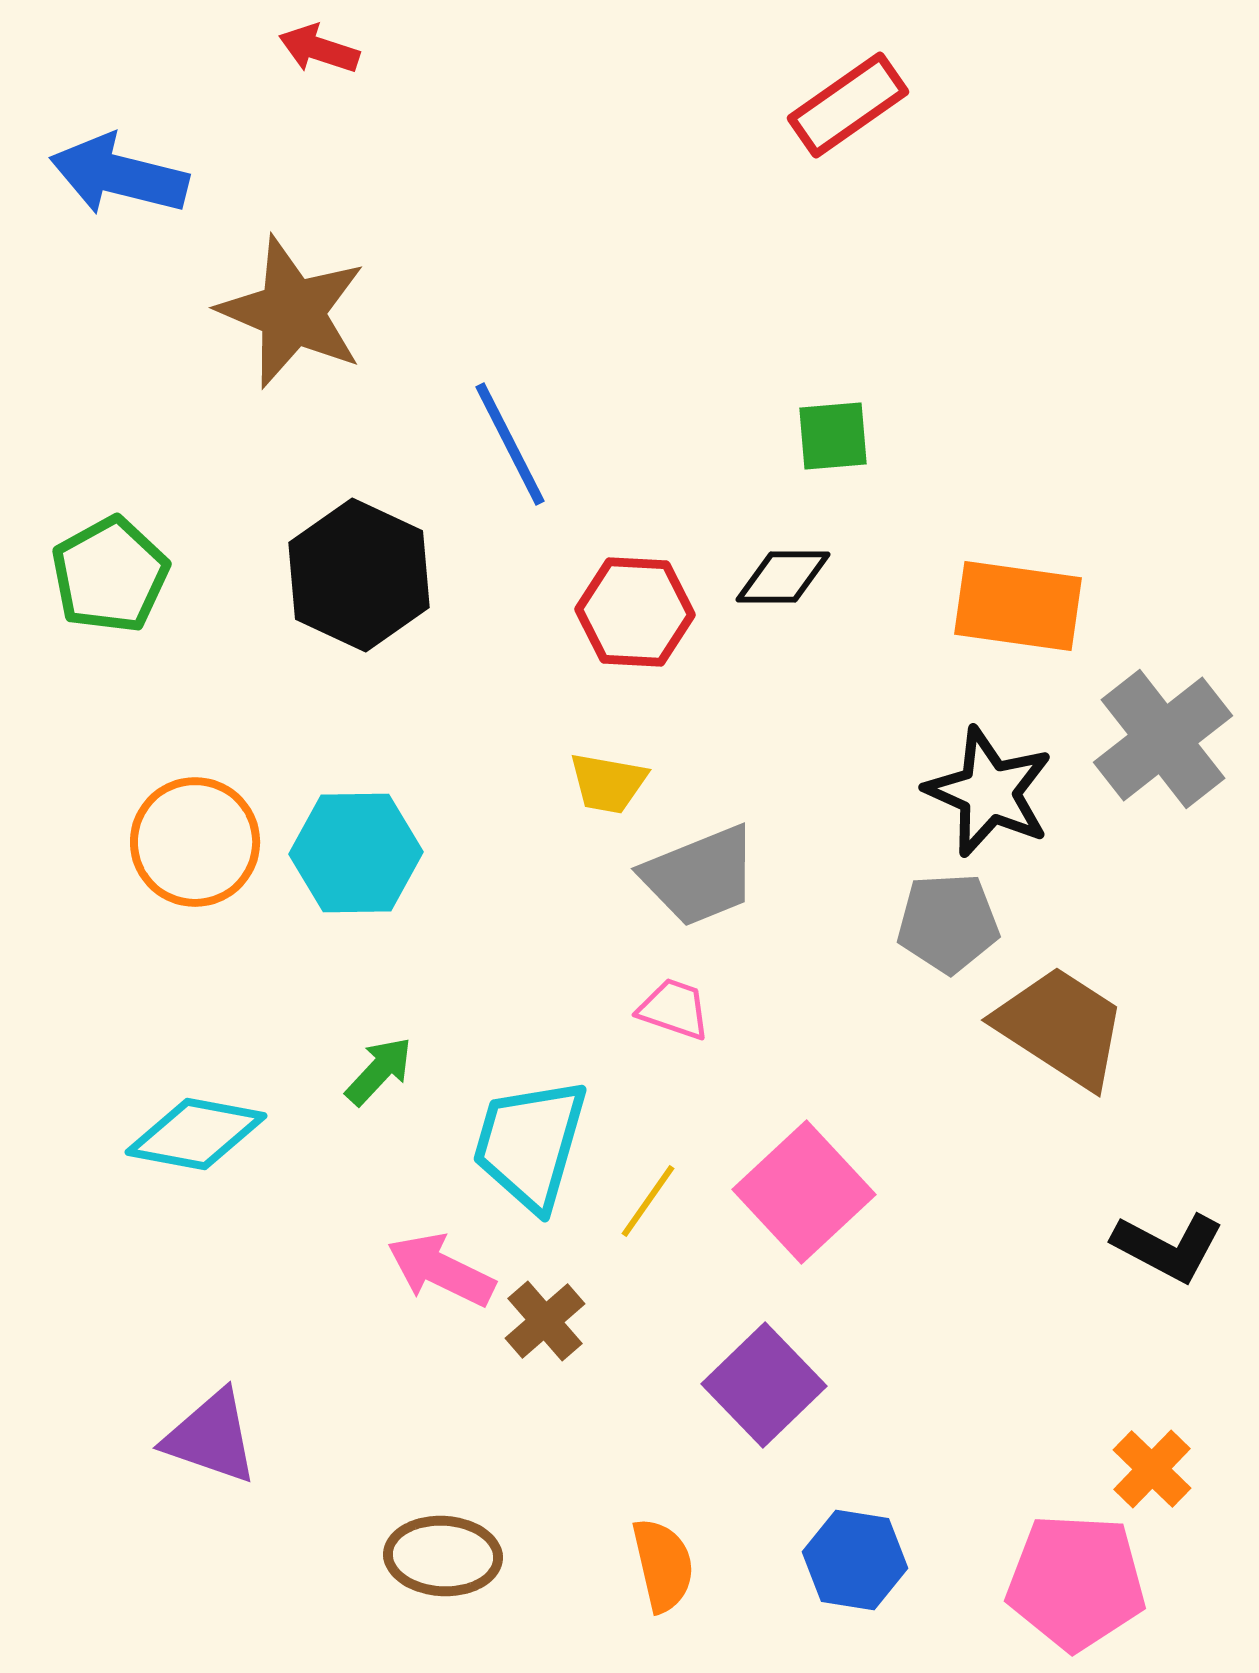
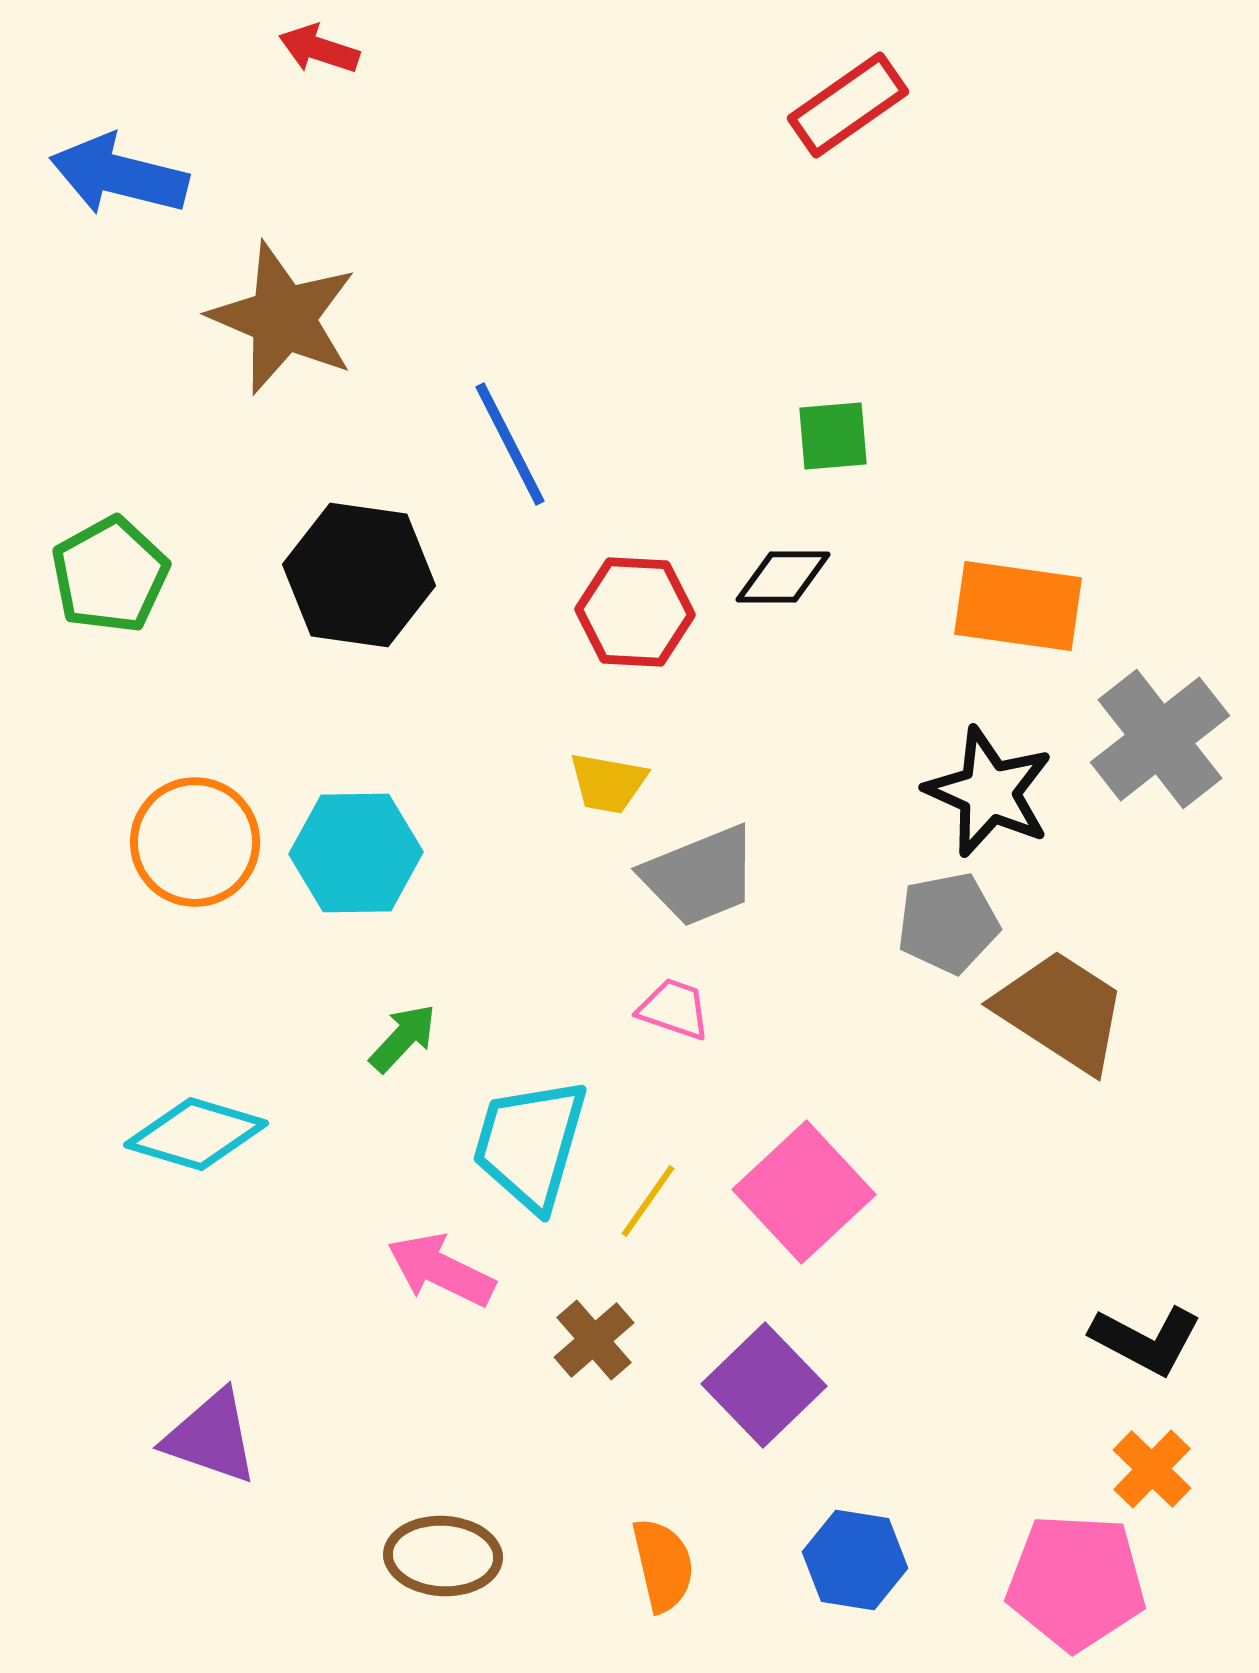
brown star: moved 9 px left, 6 px down
black hexagon: rotated 17 degrees counterclockwise
gray cross: moved 3 px left
gray pentagon: rotated 8 degrees counterclockwise
brown trapezoid: moved 16 px up
green arrow: moved 24 px right, 33 px up
cyan diamond: rotated 6 degrees clockwise
black L-shape: moved 22 px left, 93 px down
brown cross: moved 49 px right, 19 px down
